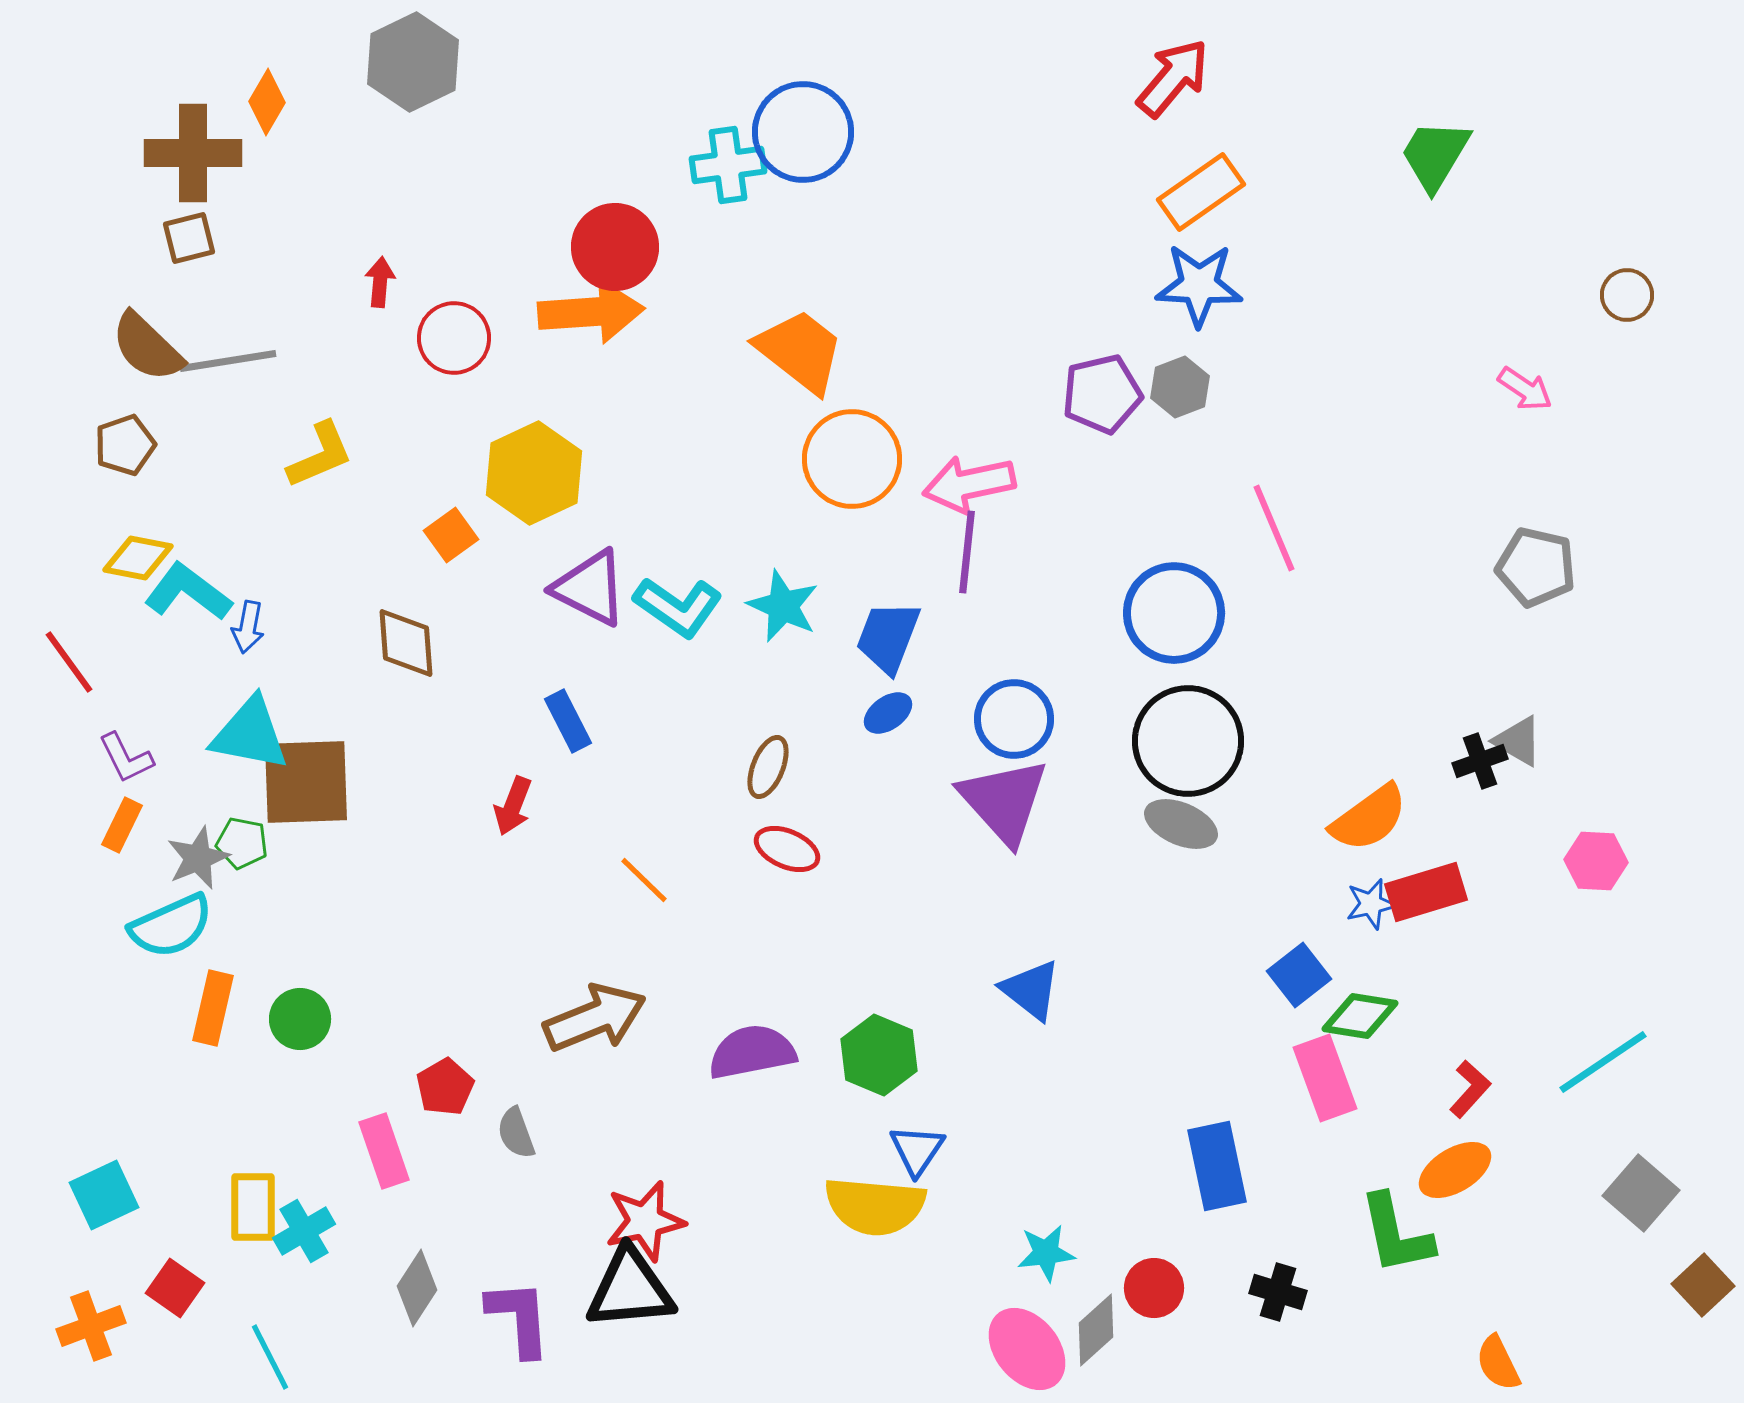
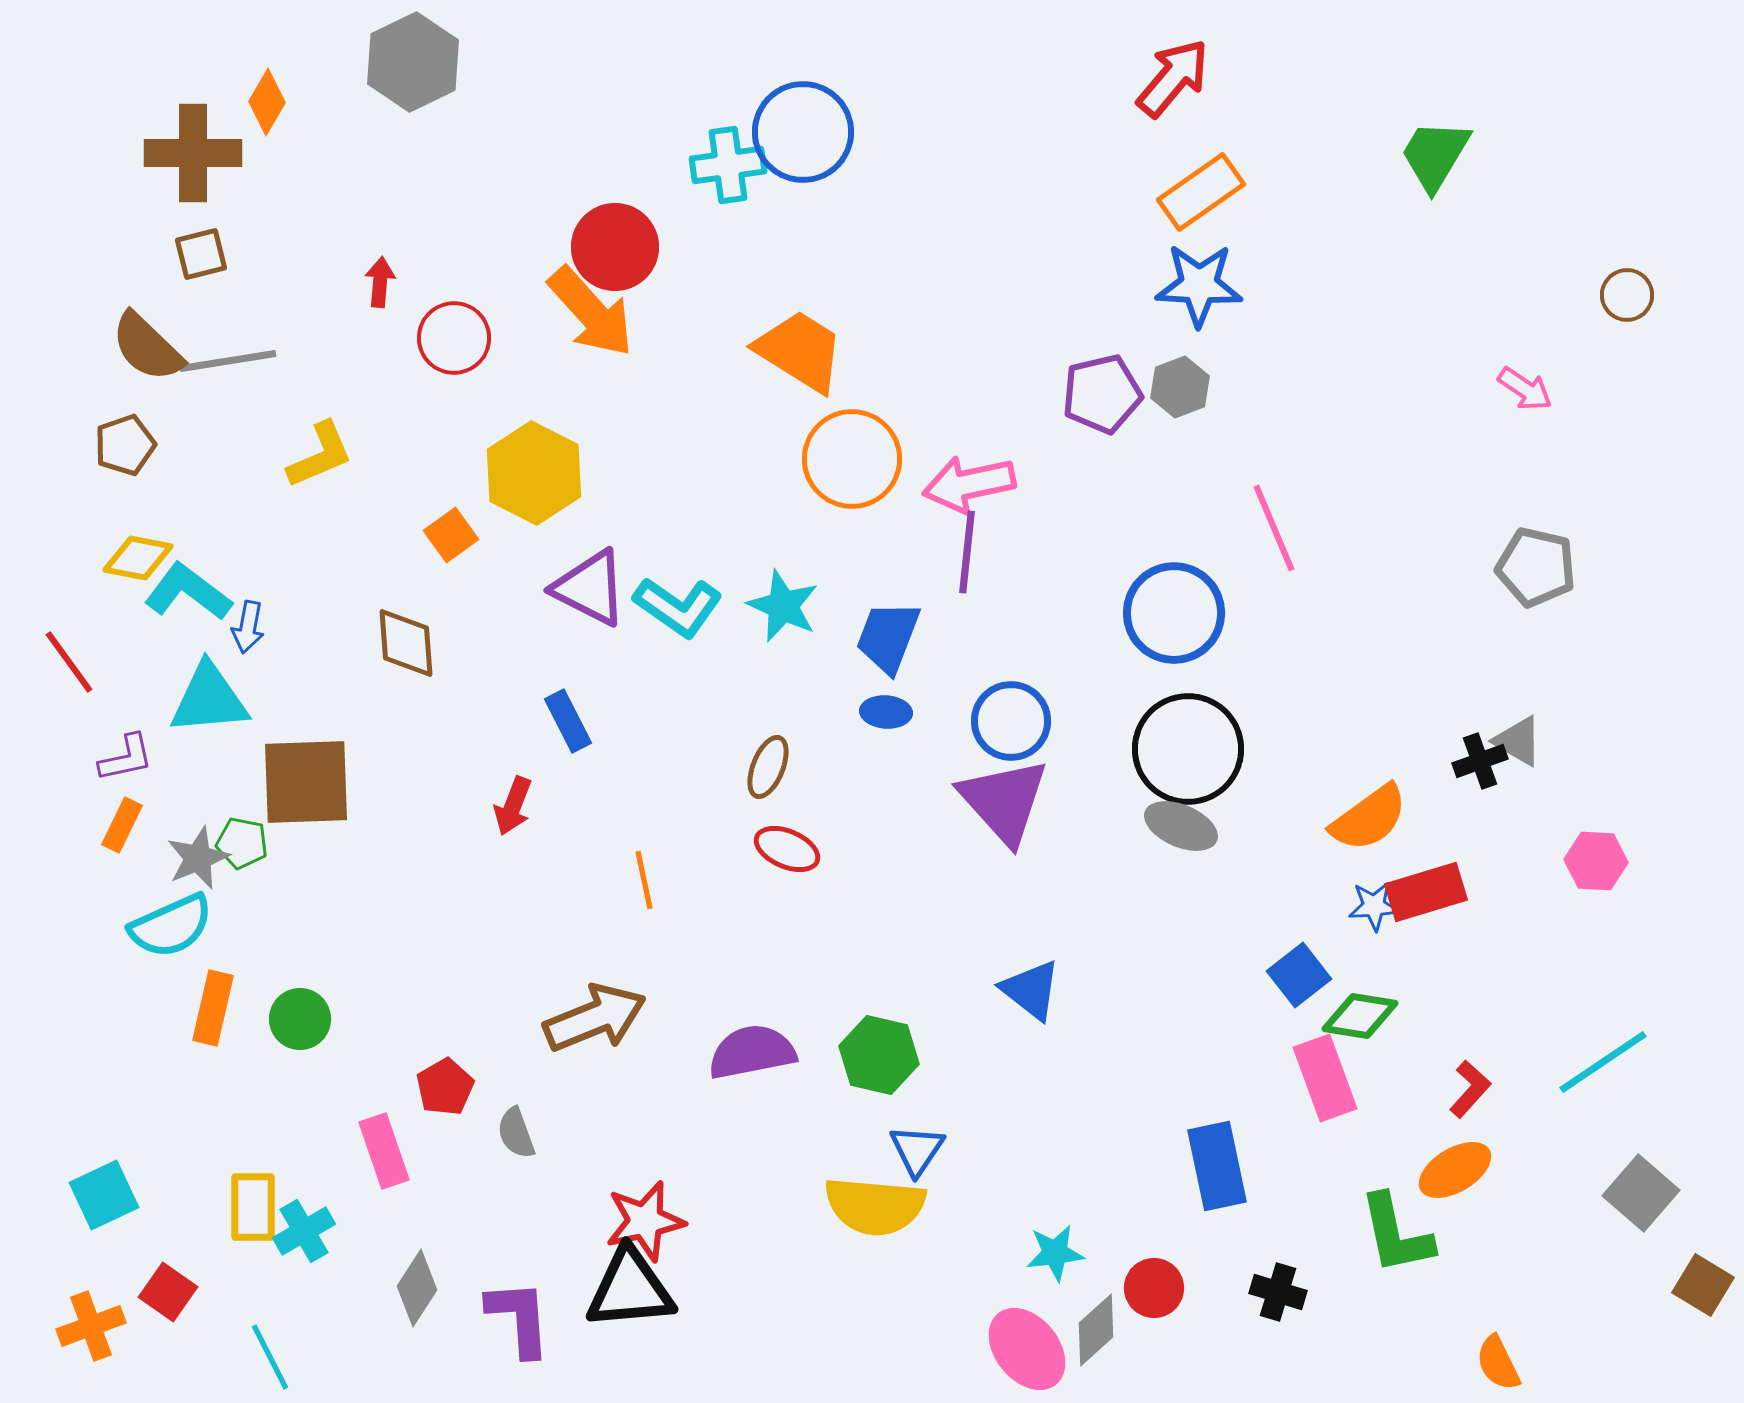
brown square at (189, 238): moved 12 px right, 16 px down
orange arrow at (591, 312): rotated 52 degrees clockwise
orange trapezoid at (800, 351): rotated 6 degrees counterclockwise
yellow hexagon at (534, 473): rotated 8 degrees counterclockwise
blue ellipse at (888, 713): moved 2 px left, 1 px up; rotated 39 degrees clockwise
blue circle at (1014, 719): moved 3 px left, 2 px down
cyan triangle at (250, 734): moved 41 px left, 35 px up; rotated 16 degrees counterclockwise
black circle at (1188, 741): moved 8 px down
purple L-shape at (126, 758): rotated 76 degrees counterclockwise
gray ellipse at (1181, 824): moved 2 px down
orange line at (644, 880): rotated 34 degrees clockwise
blue star at (1371, 904): moved 3 px right, 2 px down; rotated 9 degrees clockwise
green hexagon at (879, 1055): rotated 10 degrees counterclockwise
cyan star at (1046, 1253): moved 9 px right
brown square at (1703, 1285): rotated 16 degrees counterclockwise
red square at (175, 1288): moved 7 px left, 4 px down
